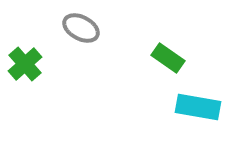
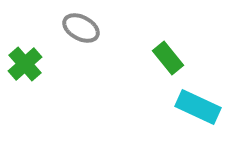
green rectangle: rotated 16 degrees clockwise
cyan rectangle: rotated 15 degrees clockwise
